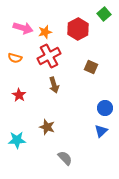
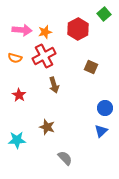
pink arrow: moved 1 px left, 2 px down; rotated 12 degrees counterclockwise
red cross: moved 5 px left
